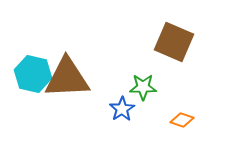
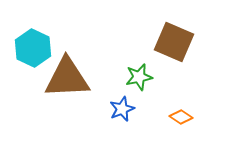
cyan hexagon: moved 26 px up; rotated 12 degrees clockwise
green star: moved 4 px left, 10 px up; rotated 12 degrees counterclockwise
blue star: rotated 10 degrees clockwise
orange diamond: moved 1 px left, 3 px up; rotated 15 degrees clockwise
